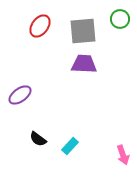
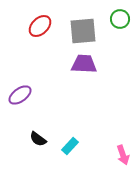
red ellipse: rotated 10 degrees clockwise
